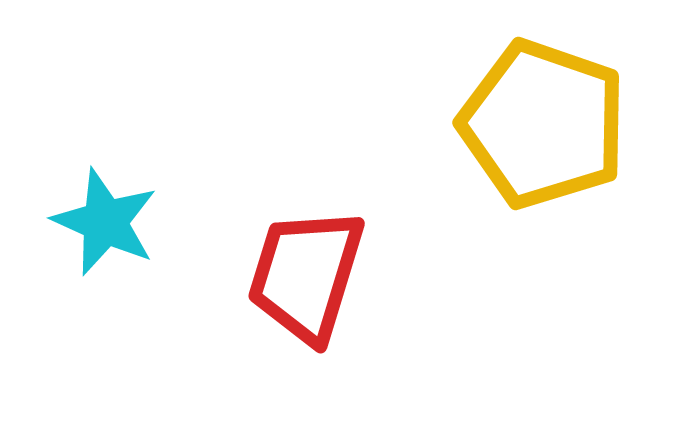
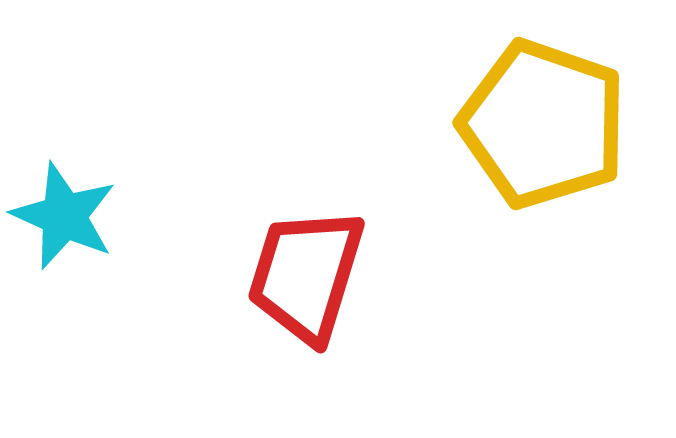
cyan star: moved 41 px left, 6 px up
